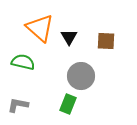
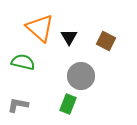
brown square: rotated 24 degrees clockwise
